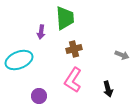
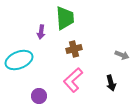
pink L-shape: rotated 15 degrees clockwise
black arrow: moved 3 px right, 6 px up
